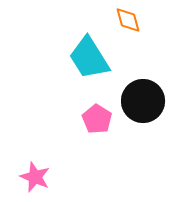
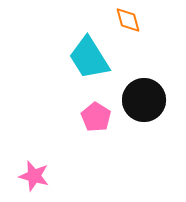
black circle: moved 1 px right, 1 px up
pink pentagon: moved 1 px left, 2 px up
pink star: moved 1 px left, 1 px up; rotated 8 degrees counterclockwise
